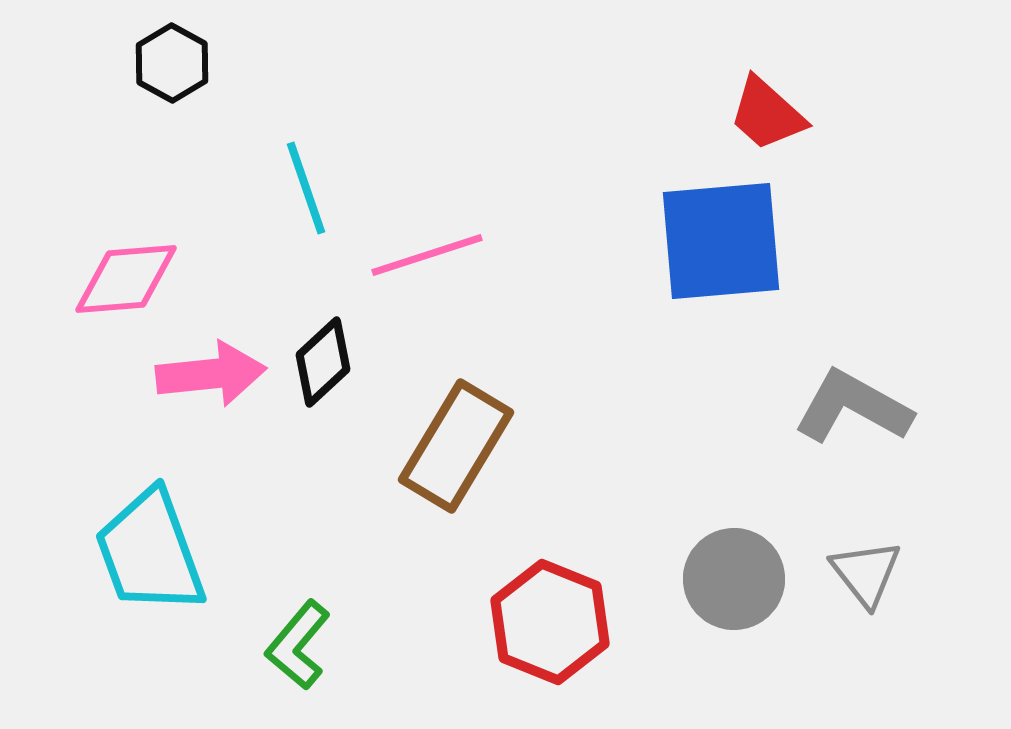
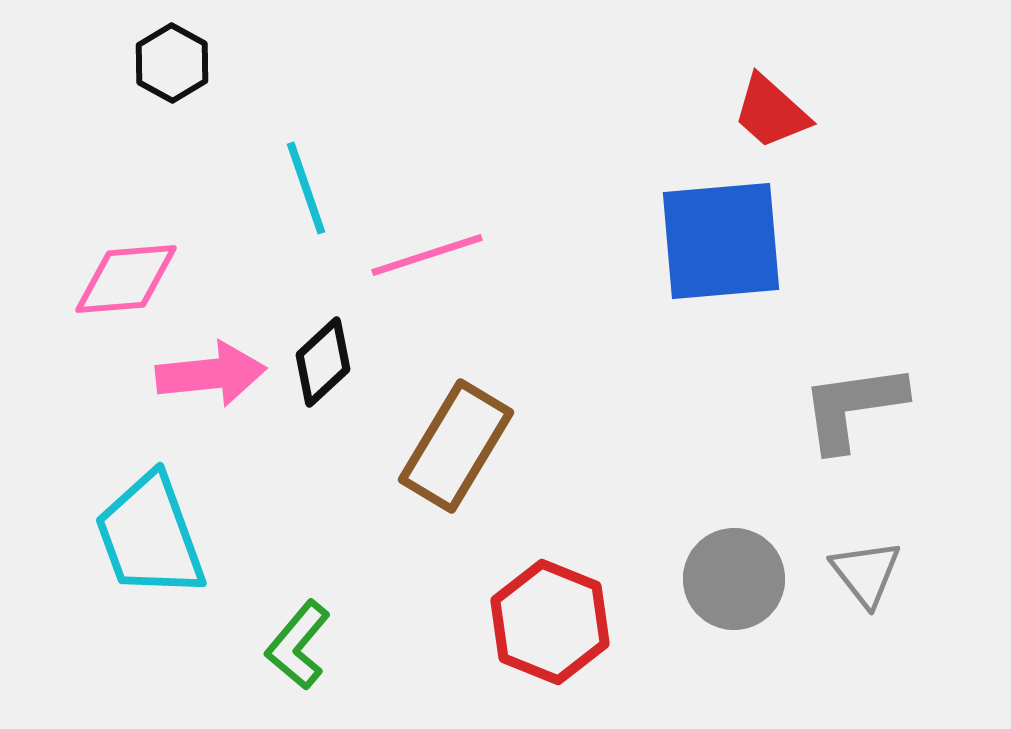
red trapezoid: moved 4 px right, 2 px up
gray L-shape: rotated 37 degrees counterclockwise
cyan trapezoid: moved 16 px up
